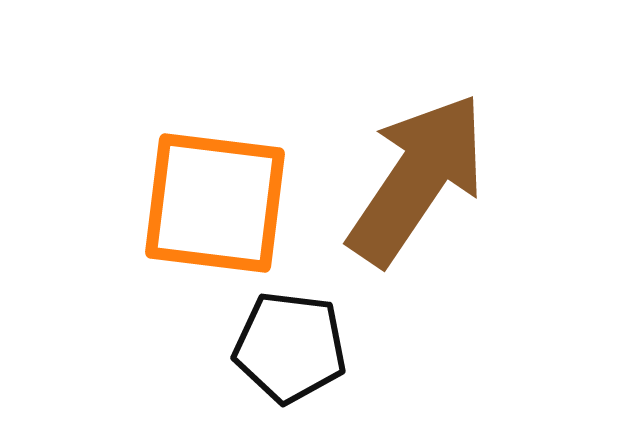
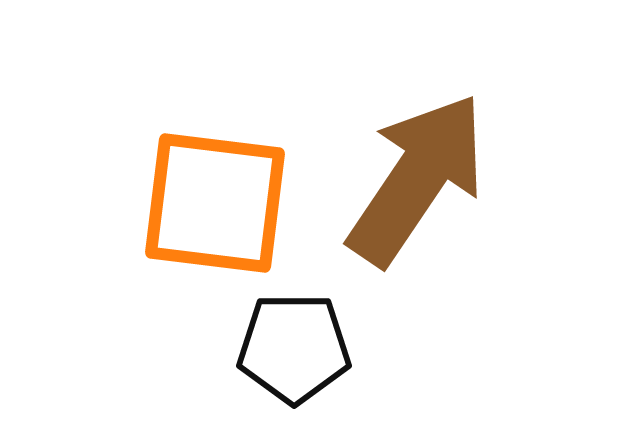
black pentagon: moved 4 px right, 1 px down; rotated 7 degrees counterclockwise
